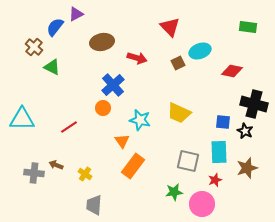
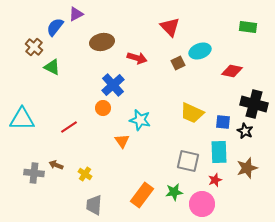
yellow trapezoid: moved 13 px right
orange rectangle: moved 9 px right, 29 px down
